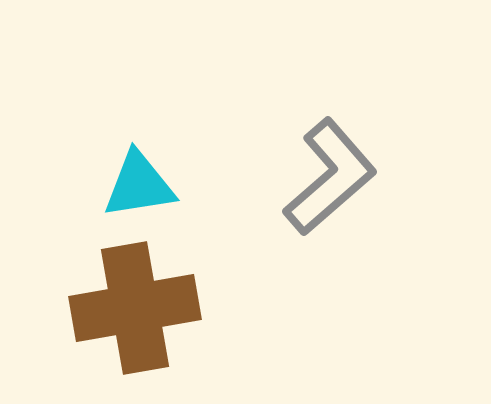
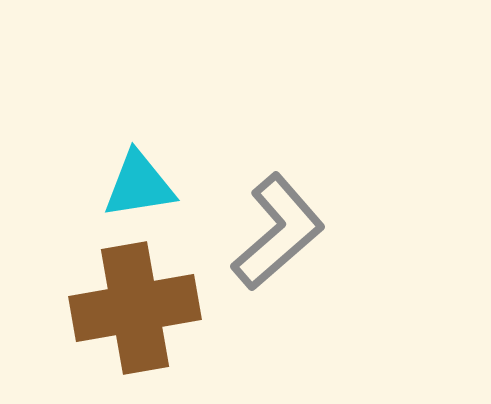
gray L-shape: moved 52 px left, 55 px down
